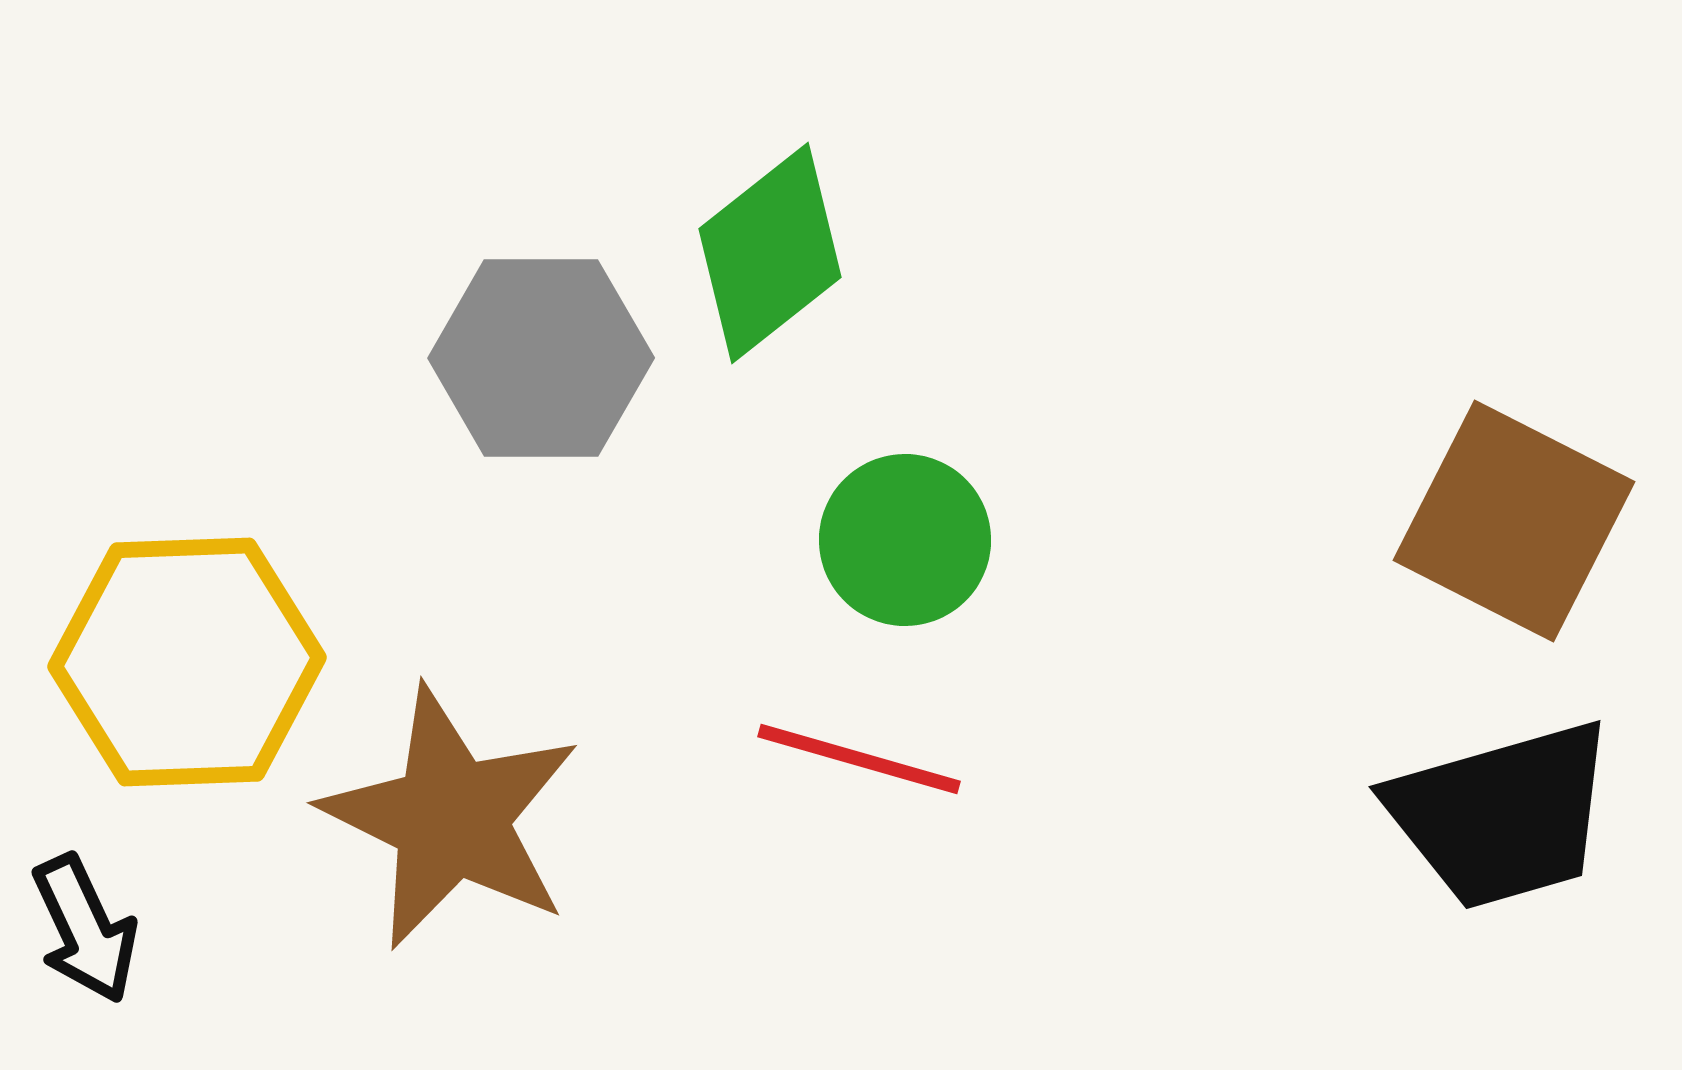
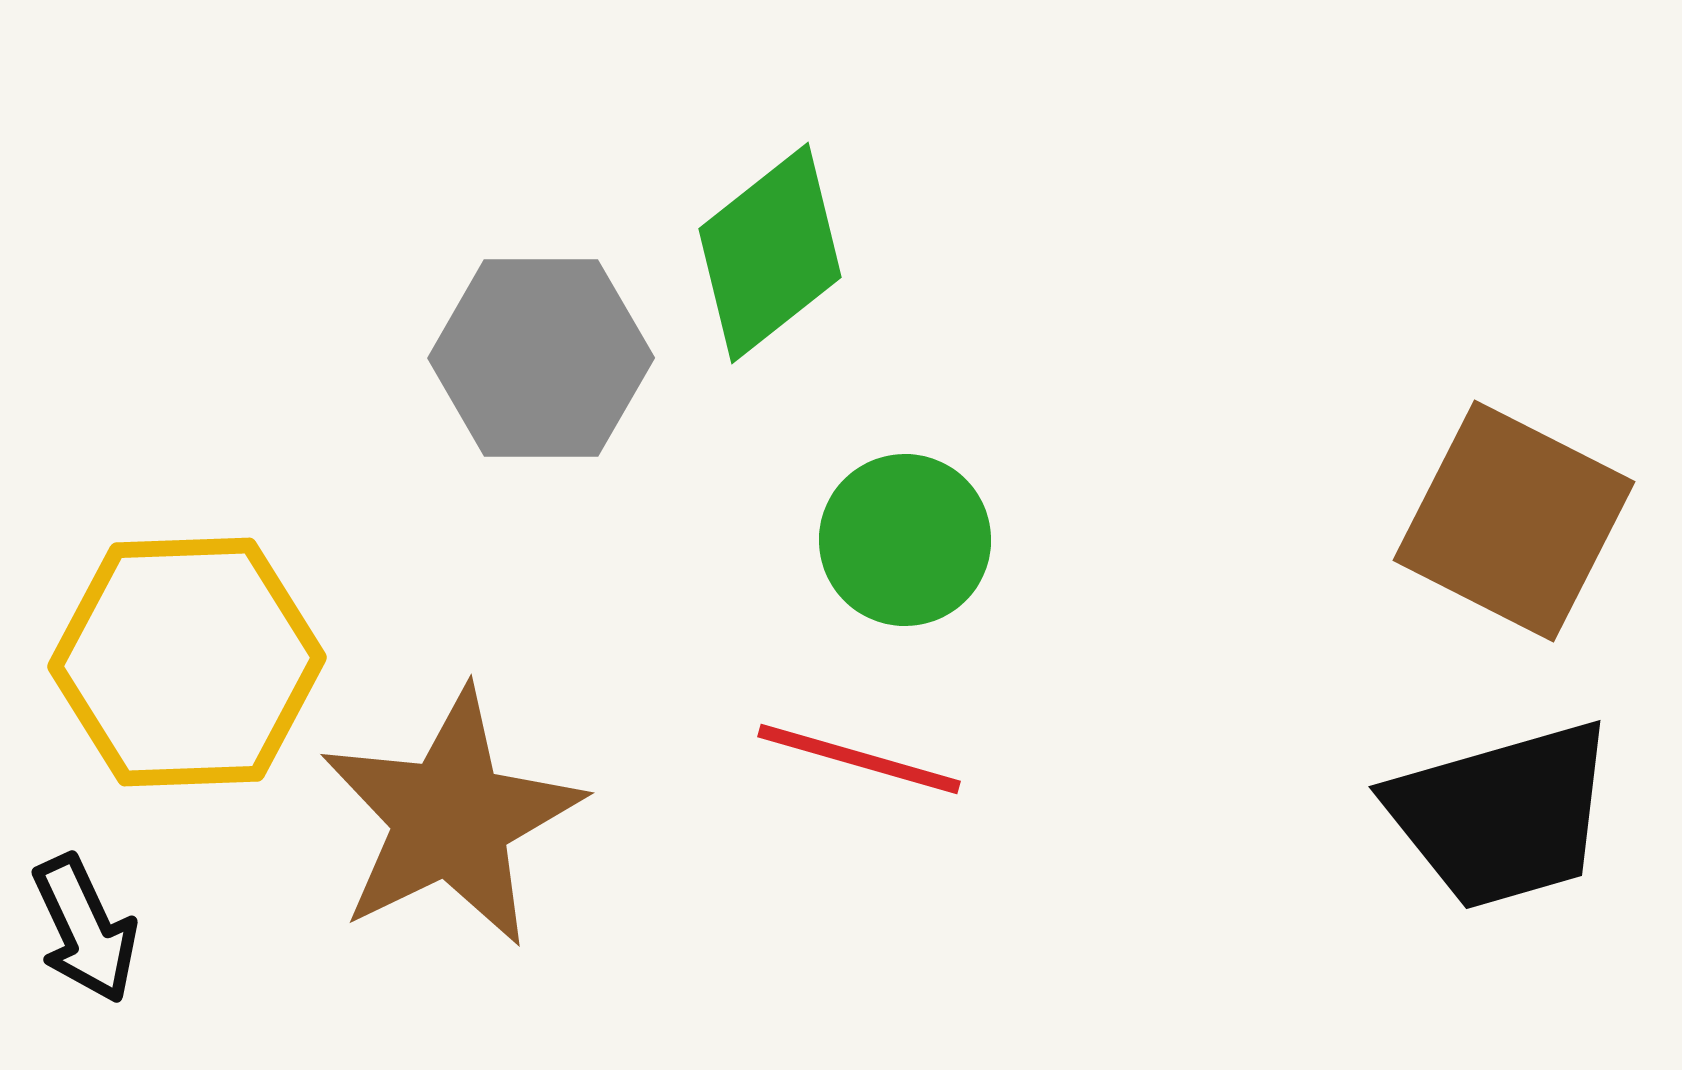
brown star: rotated 20 degrees clockwise
